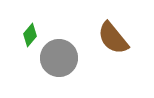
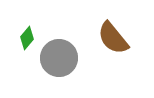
green diamond: moved 3 px left, 3 px down
